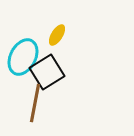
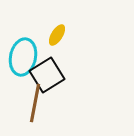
cyan ellipse: rotated 15 degrees counterclockwise
black square: moved 3 px down
